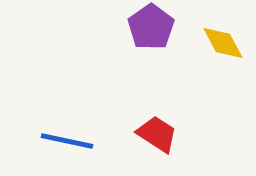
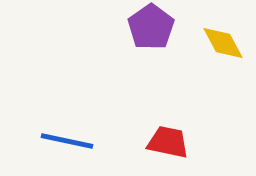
red trapezoid: moved 11 px right, 8 px down; rotated 21 degrees counterclockwise
